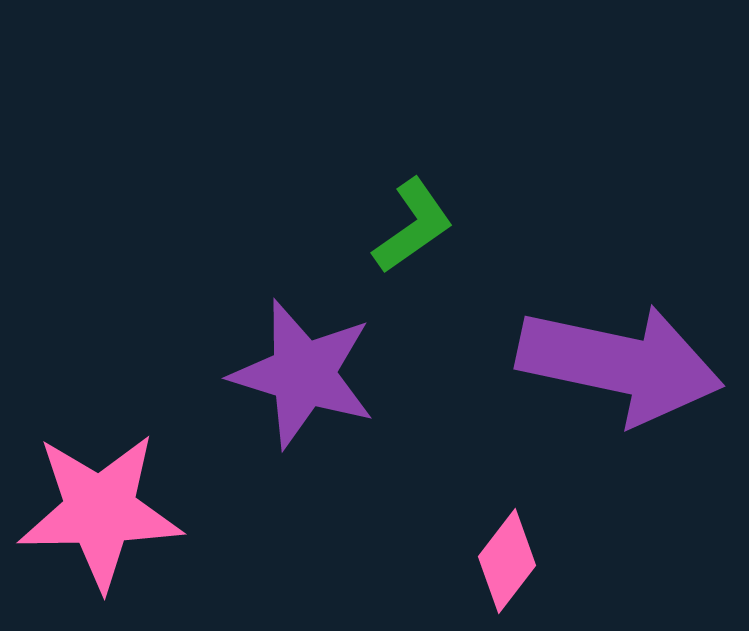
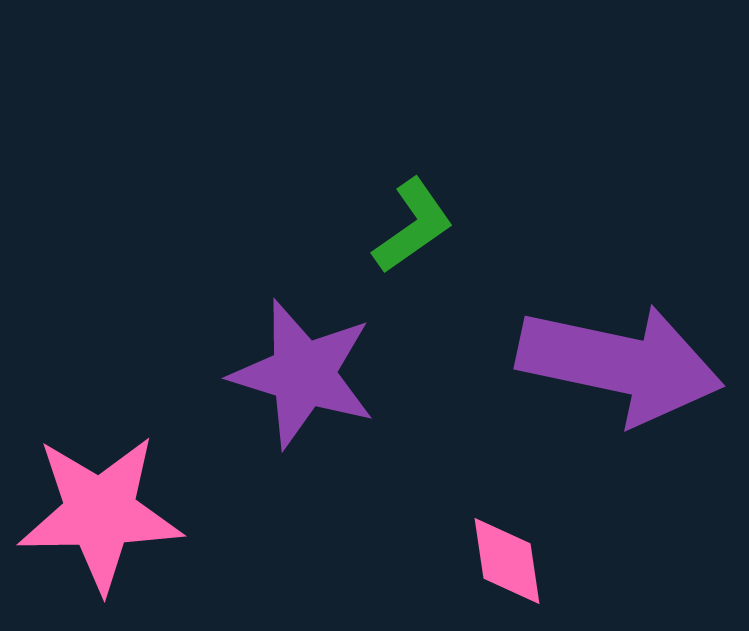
pink star: moved 2 px down
pink diamond: rotated 46 degrees counterclockwise
